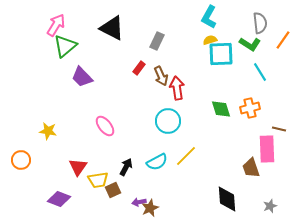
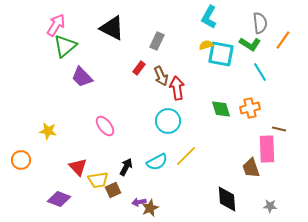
yellow semicircle: moved 4 px left, 5 px down
cyan square: rotated 12 degrees clockwise
red triangle: rotated 18 degrees counterclockwise
gray star: rotated 24 degrees clockwise
